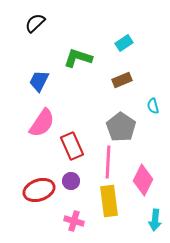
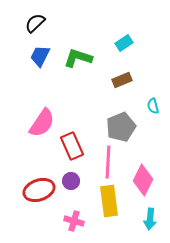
blue trapezoid: moved 1 px right, 25 px up
gray pentagon: rotated 16 degrees clockwise
cyan arrow: moved 5 px left, 1 px up
